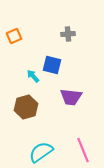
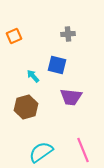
blue square: moved 5 px right
